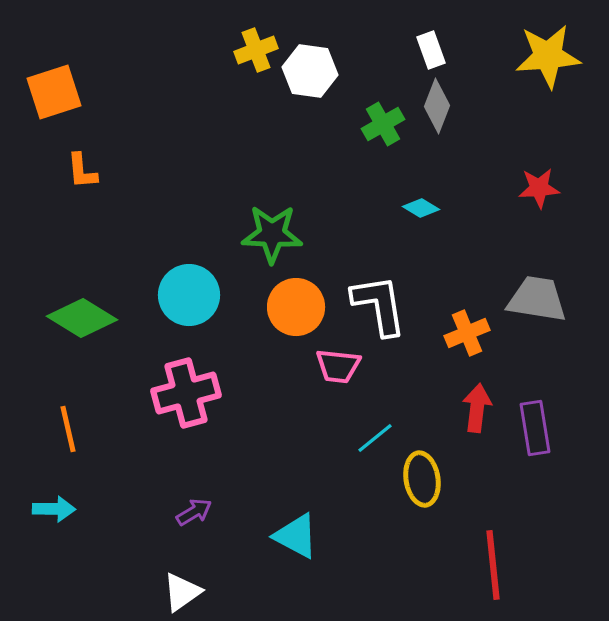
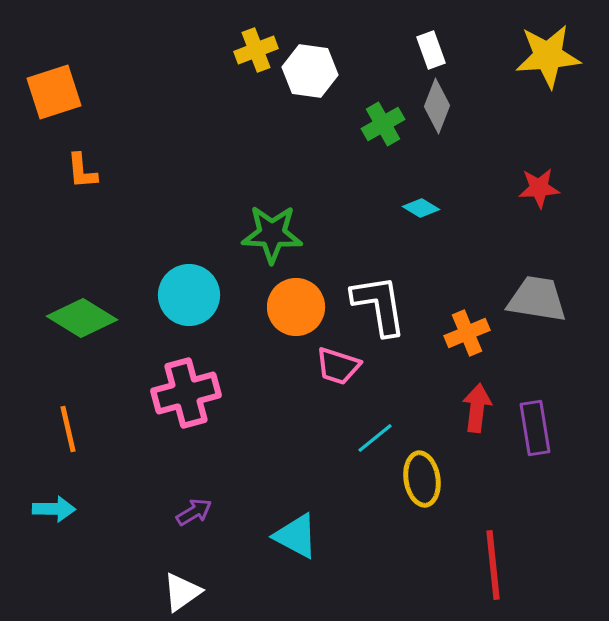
pink trapezoid: rotated 12 degrees clockwise
